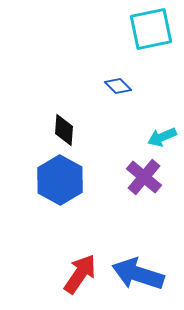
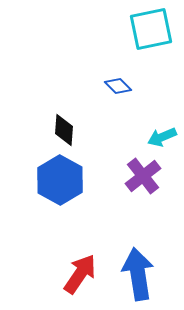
purple cross: moved 1 px left, 1 px up; rotated 12 degrees clockwise
blue arrow: rotated 63 degrees clockwise
